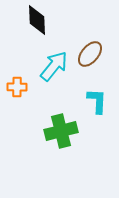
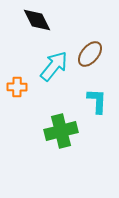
black diamond: rotated 24 degrees counterclockwise
